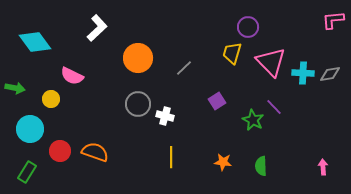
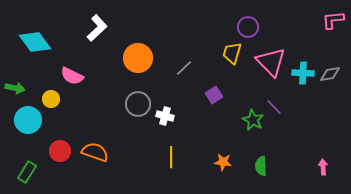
purple square: moved 3 px left, 6 px up
cyan circle: moved 2 px left, 9 px up
